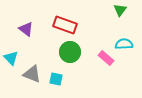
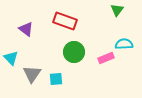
green triangle: moved 3 px left
red rectangle: moved 4 px up
green circle: moved 4 px right
pink rectangle: rotated 63 degrees counterclockwise
gray triangle: rotated 42 degrees clockwise
cyan square: rotated 16 degrees counterclockwise
